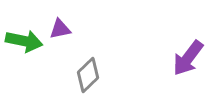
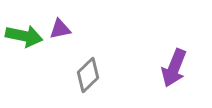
green arrow: moved 5 px up
purple arrow: moved 14 px left, 10 px down; rotated 15 degrees counterclockwise
